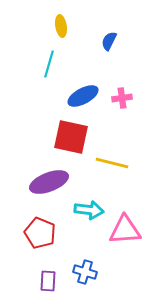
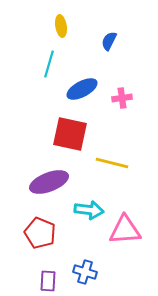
blue ellipse: moved 1 px left, 7 px up
red square: moved 1 px left, 3 px up
